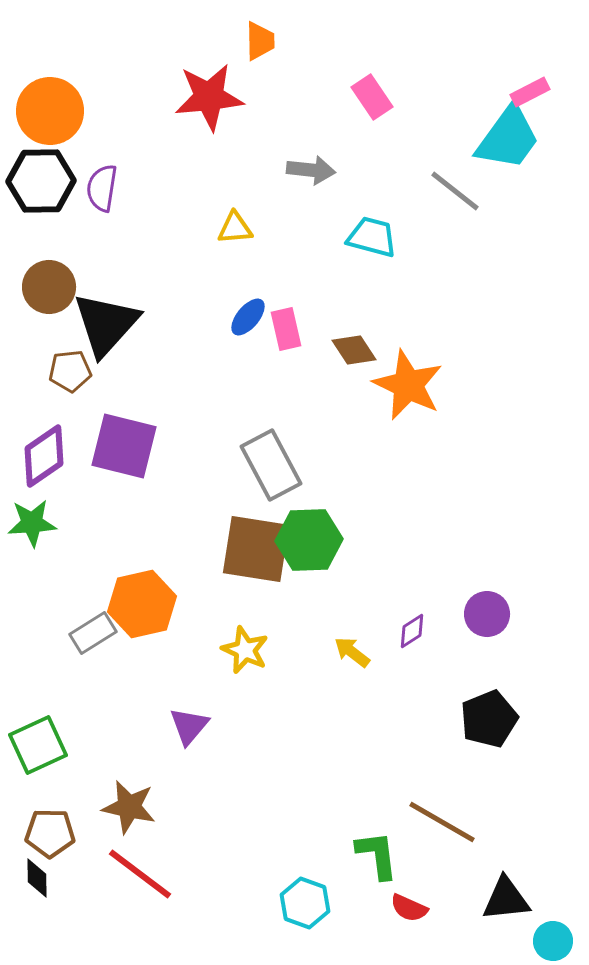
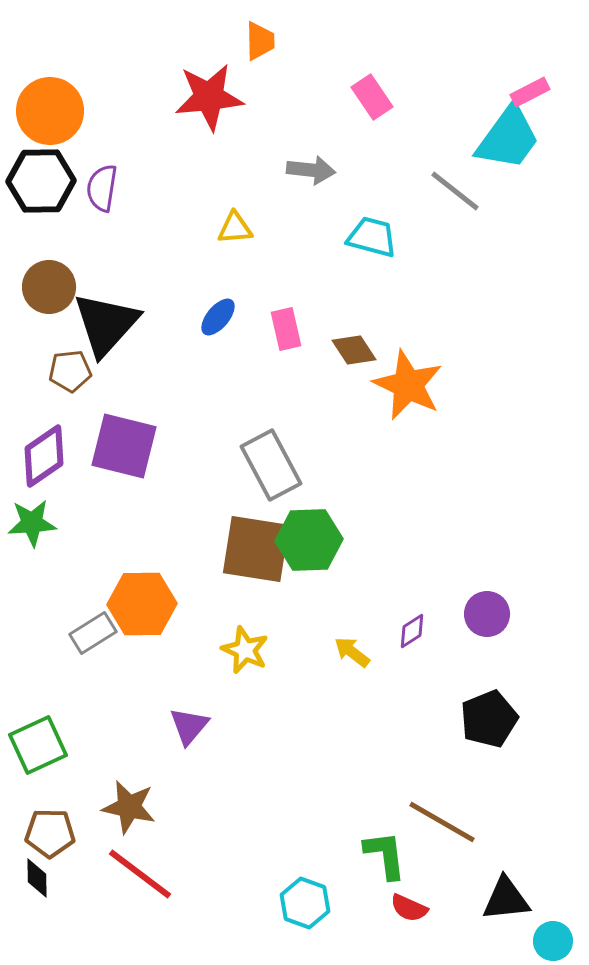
blue ellipse at (248, 317): moved 30 px left
orange hexagon at (142, 604): rotated 12 degrees clockwise
green L-shape at (377, 855): moved 8 px right
